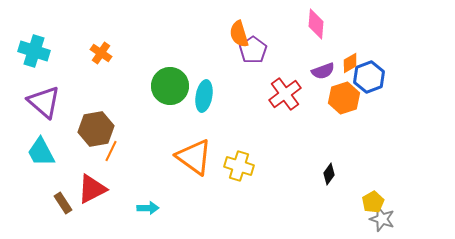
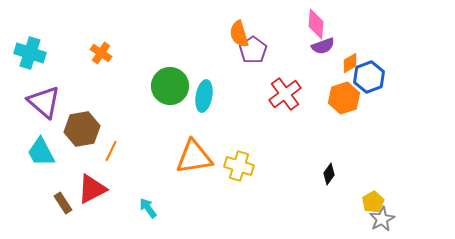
cyan cross: moved 4 px left, 2 px down
purple semicircle: moved 25 px up
brown hexagon: moved 14 px left
orange triangle: rotated 45 degrees counterclockwise
cyan arrow: rotated 125 degrees counterclockwise
gray star: rotated 25 degrees clockwise
